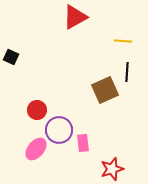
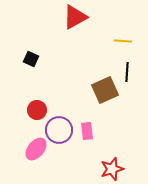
black square: moved 20 px right, 2 px down
pink rectangle: moved 4 px right, 12 px up
